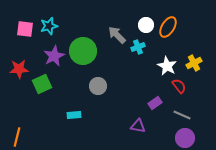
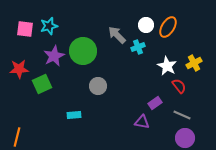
purple triangle: moved 4 px right, 4 px up
